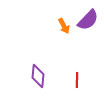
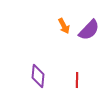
purple semicircle: moved 1 px right, 10 px down
